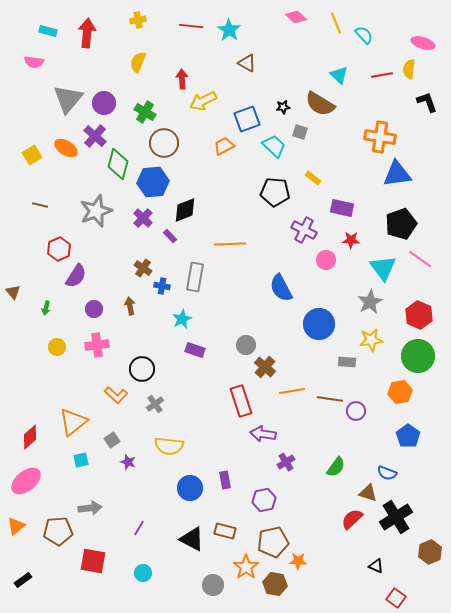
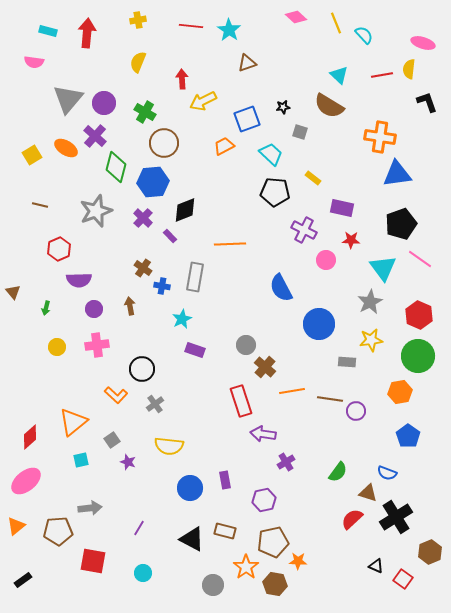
brown triangle at (247, 63): rotated 48 degrees counterclockwise
brown semicircle at (320, 104): moved 9 px right, 2 px down
cyan trapezoid at (274, 146): moved 3 px left, 8 px down
green diamond at (118, 164): moved 2 px left, 3 px down
purple semicircle at (76, 276): moved 3 px right, 4 px down; rotated 55 degrees clockwise
green semicircle at (336, 467): moved 2 px right, 5 px down
red square at (396, 598): moved 7 px right, 19 px up
